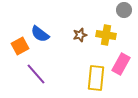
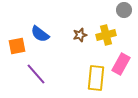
yellow cross: rotated 24 degrees counterclockwise
orange square: moved 3 px left; rotated 18 degrees clockwise
